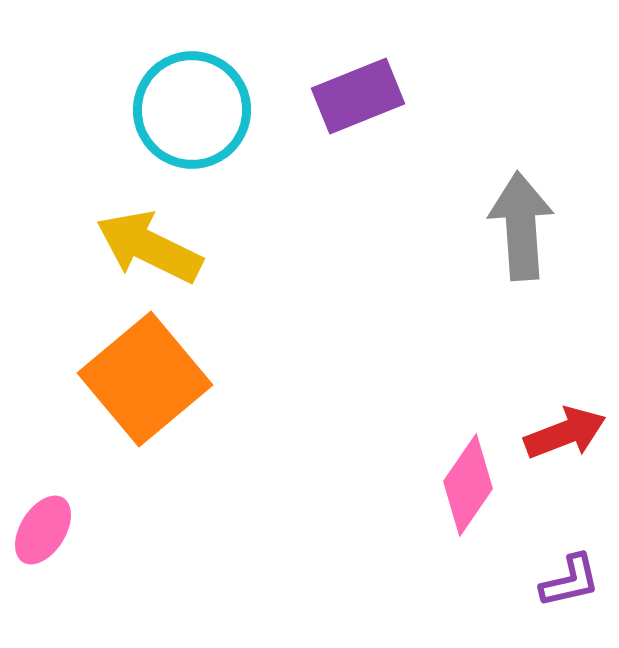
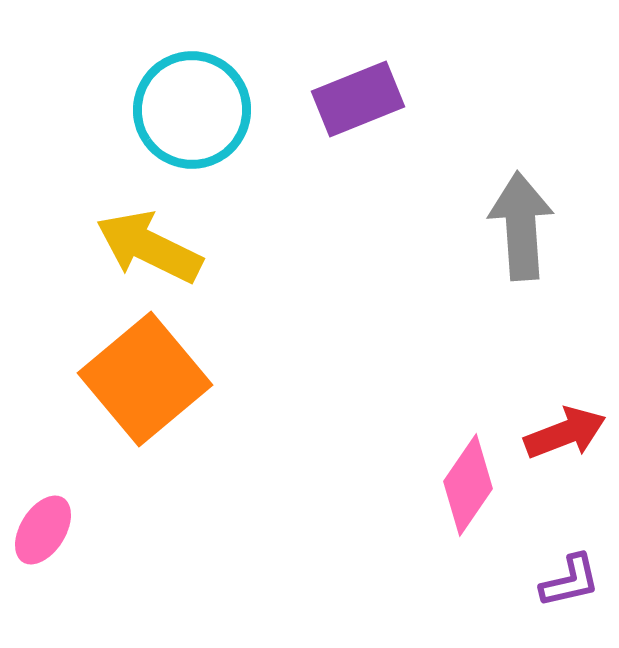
purple rectangle: moved 3 px down
